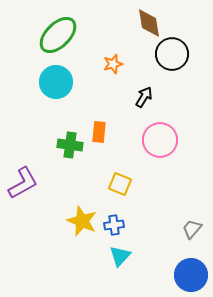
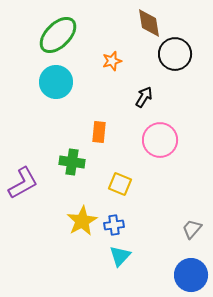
black circle: moved 3 px right
orange star: moved 1 px left, 3 px up
green cross: moved 2 px right, 17 px down
yellow star: rotated 20 degrees clockwise
